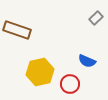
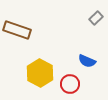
yellow hexagon: moved 1 px down; rotated 20 degrees counterclockwise
